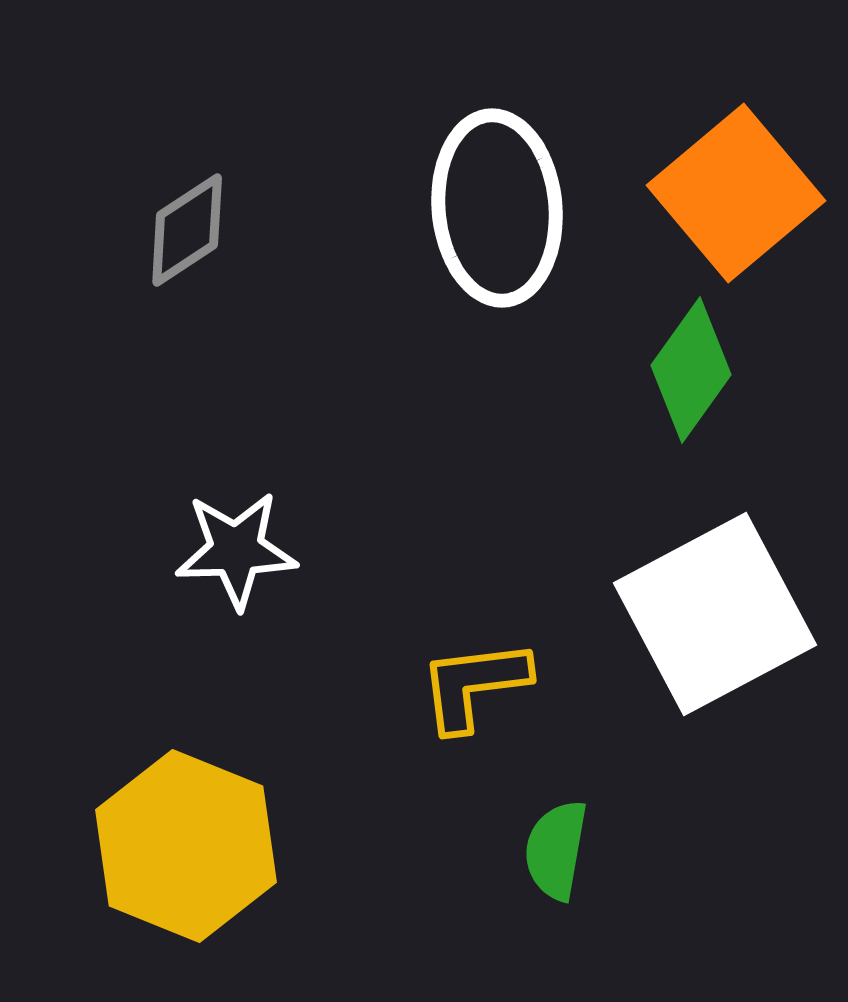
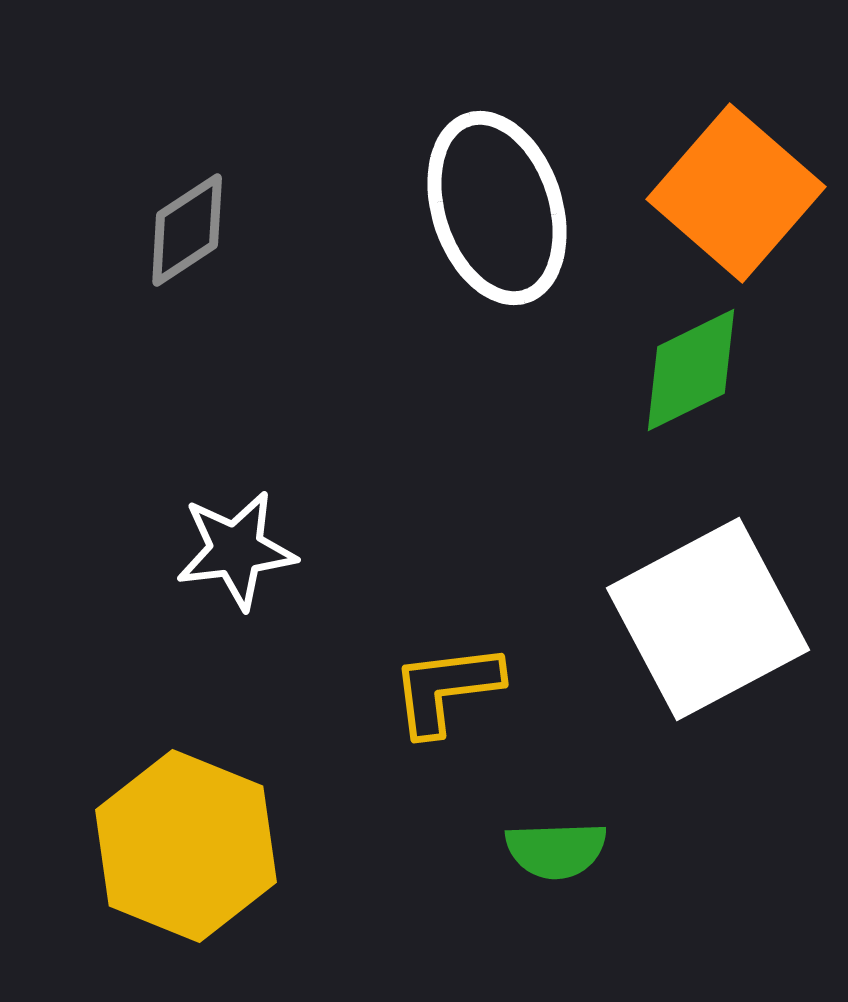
orange square: rotated 9 degrees counterclockwise
white ellipse: rotated 13 degrees counterclockwise
green diamond: rotated 28 degrees clockwise
white star: rotated 5 degrees counterclockwise
white square: moved 7 px left, 5 px down
yellow L-shape: moved 28 px left, 4 px down
green semicircle: rotated 102 degrees counterclockwise
